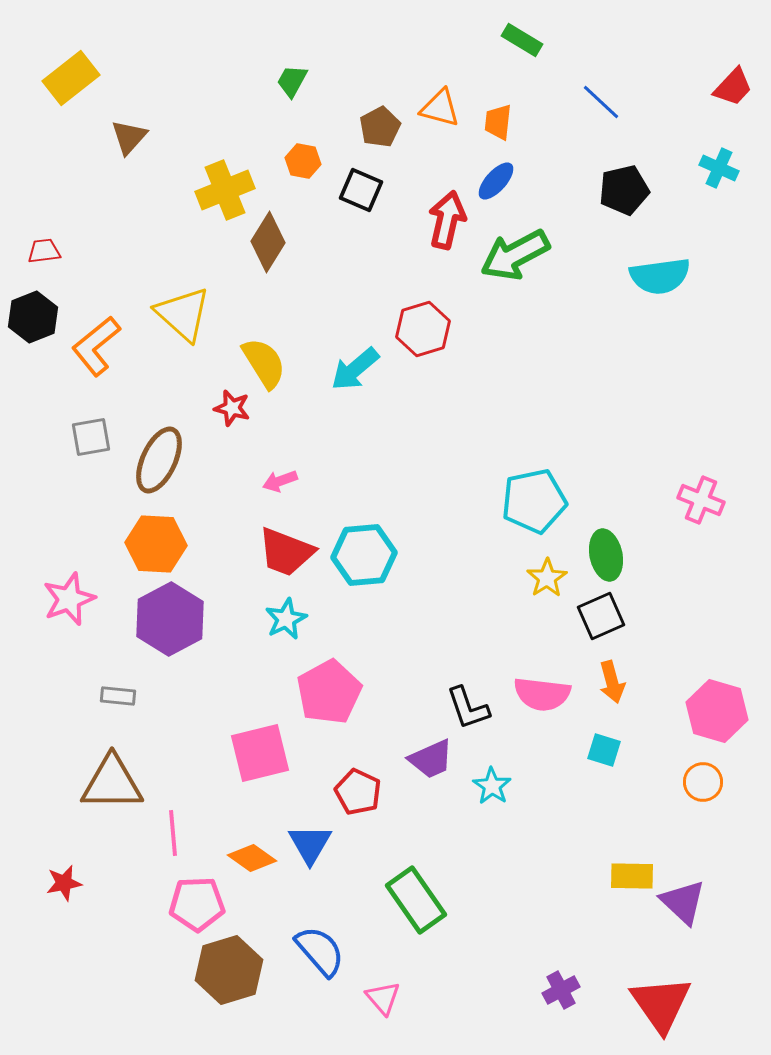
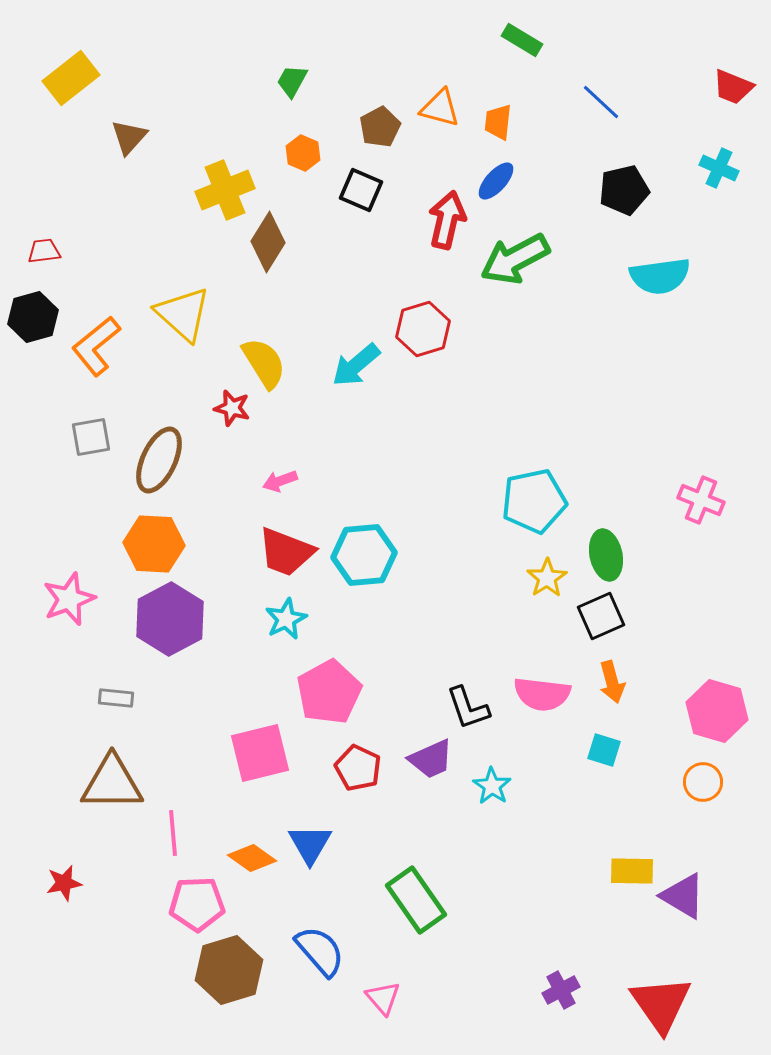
red trapezoid at (733, 87): rotated 69 degrees clockwise
orange hexagon at (303, 161): moved 8 px up; rotated 12 degrees clockwise
green arrow at (515, 255): moved 4 px down
black hexagon at (33, 317): rotated 6 degrees clockwise
cyan arrow at (355, 369): moved 1 px right, 4 px up
orange hexagon at (156, 544): moved 2 px left
gray rectangle at (118, 696): moved 2 px left, 2 px down
red pentagon at (358, 792): moved 24 px up
yellow rectangle at (632, 876): moved 5 px up
purple triangle at (683, 902): moved 6 px up; rotated 12 degrees counterclockwise
